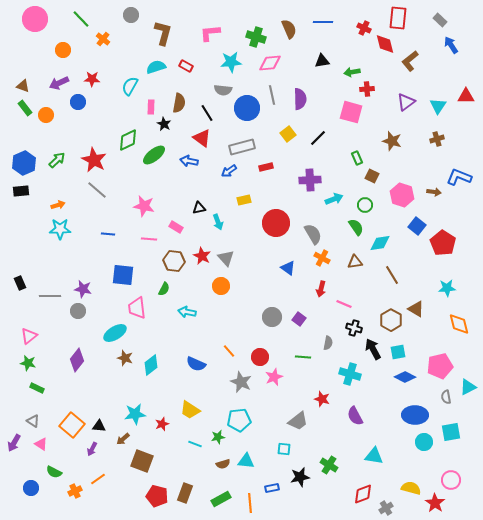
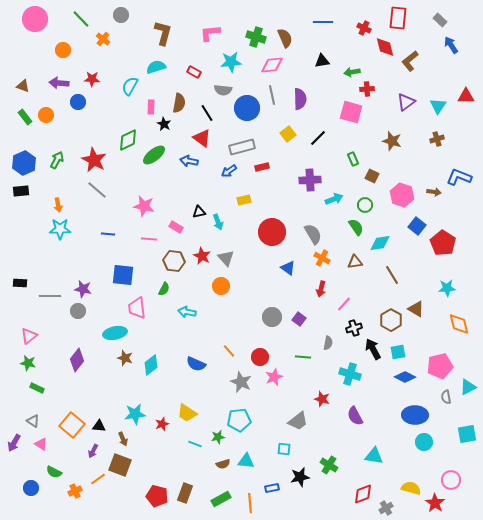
gray circle at (131, 15): moved 10 px left
brown semicircle at (289, 29): moved 4 px left, 9 px down
red diamond at (385, 44): moved 3 px down
pink diamond at (270, 63): moved 2 px right, 2 px down
red rectangle at (186, 66): moved 8 px right, 6 px down
purple arrow at (59, 83): rotated 30 degrees clockwise
green rectangle at (25, 108): moved 9 px down
green rectangle at (357, 158): moved 4 px left, 1 px down
green arrow at (57, 160): rotated 18 degrees counterclockwise
red rectangle at (266, 167): moved 4 px left
orange arrow at (58, 205): rotated 96 degrees clockwise
black triangle at (199, 208): moved 4 px down
red circle at (276, 223): moved 4 px left, 9 px down
black rectangle at (20, 283): rotated 64 degrees counterclockwise
pink line at (344, 304): rotated 70 degrees counterclockwise
black cross at (354, 328): rotated 35 degrees counterclockwise
cyan ellipse at (115, 333): rotated 20 degrees clockwise
yellow trapezoid at (190, 410): moved 3 px left, 3 px down
cyan square at (451, 432): moved 16 px right, 2 px down
brown arrow at (123, 439): rotated 72 degrees counterclockwise
purple arrow at (92, 449): moved 1 px right, 2 px down
brown square at (142, 461): moved 22 px left, 4 px down
